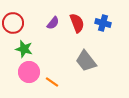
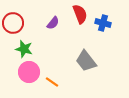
red semicircle: moved 3 px right, 9 px up
